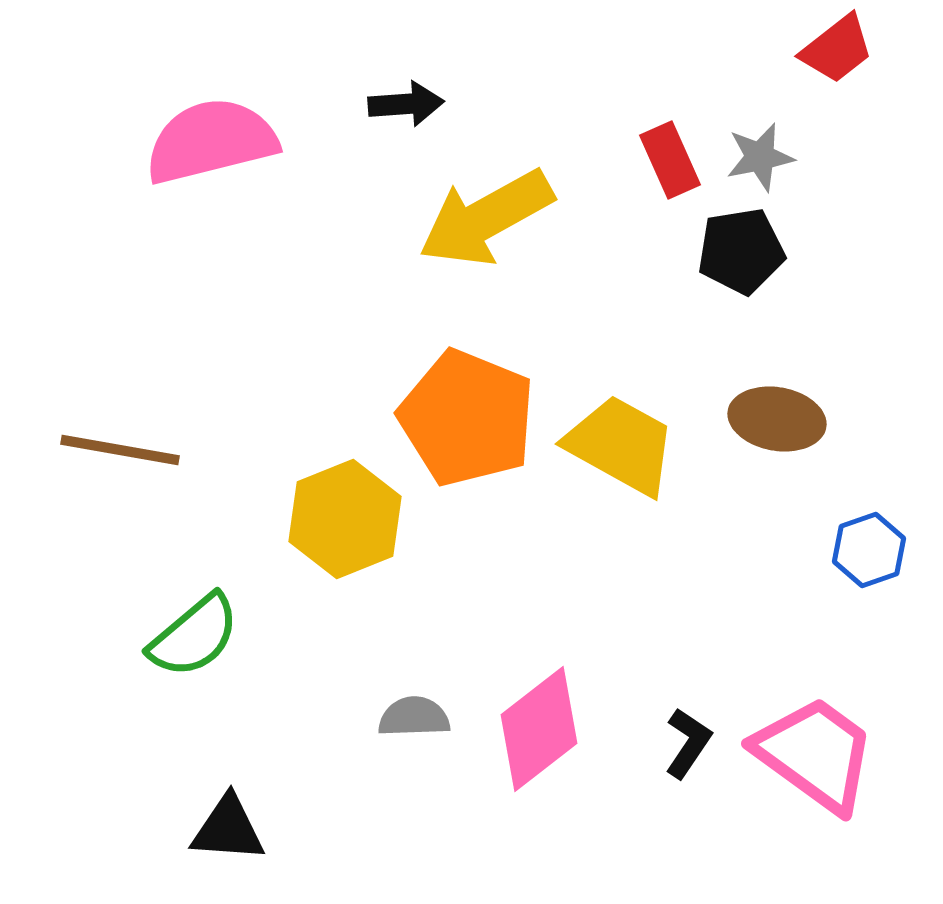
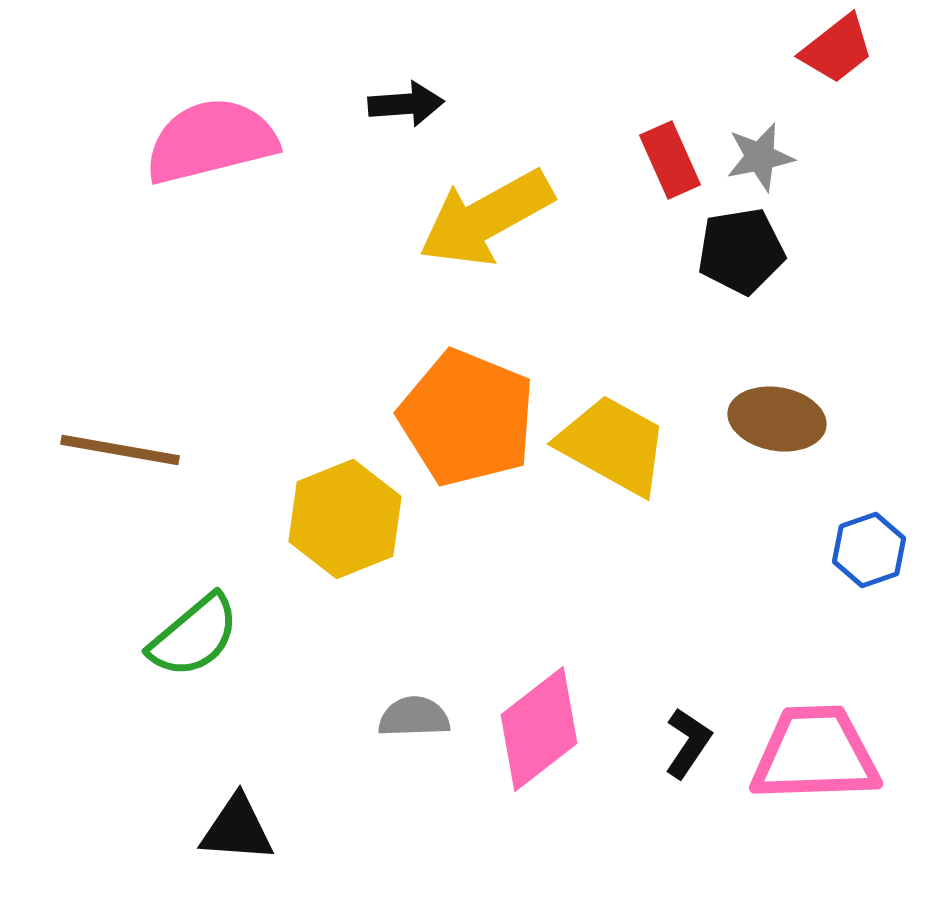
yellow trapezoid: moved 8 px left
pink trapezoid: rotated 38 degrees counterclockwise
black triangle: moved 9 px right
